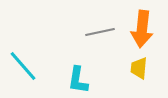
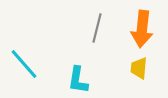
gray line: moved 3 px left, 4 px up; rotated 64 degrees counterclockwise
cyan line: moved 1 px right, 2 px up
